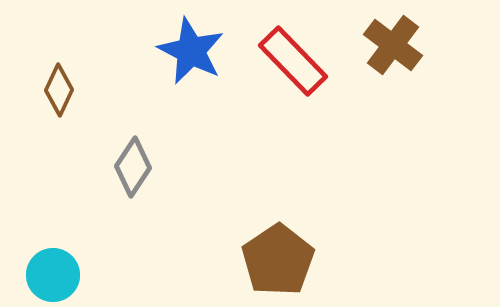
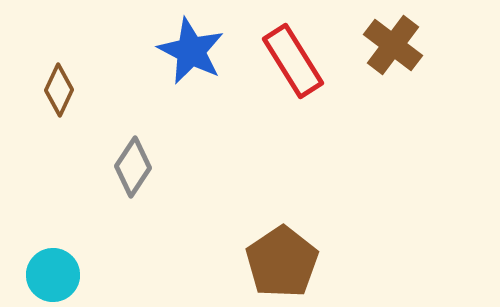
red rectangle: rotated 12 degrees clockwise
brown pentagon: moved 4 px right, 2 px down
